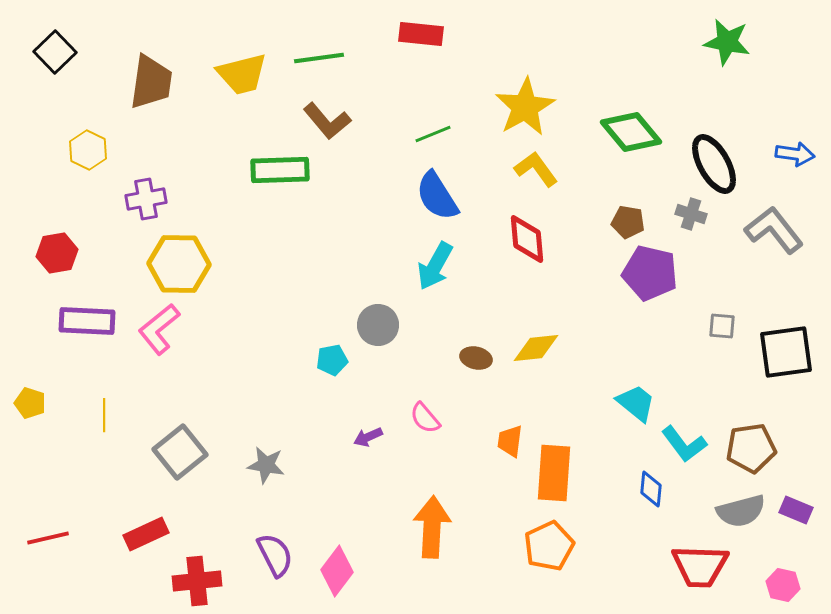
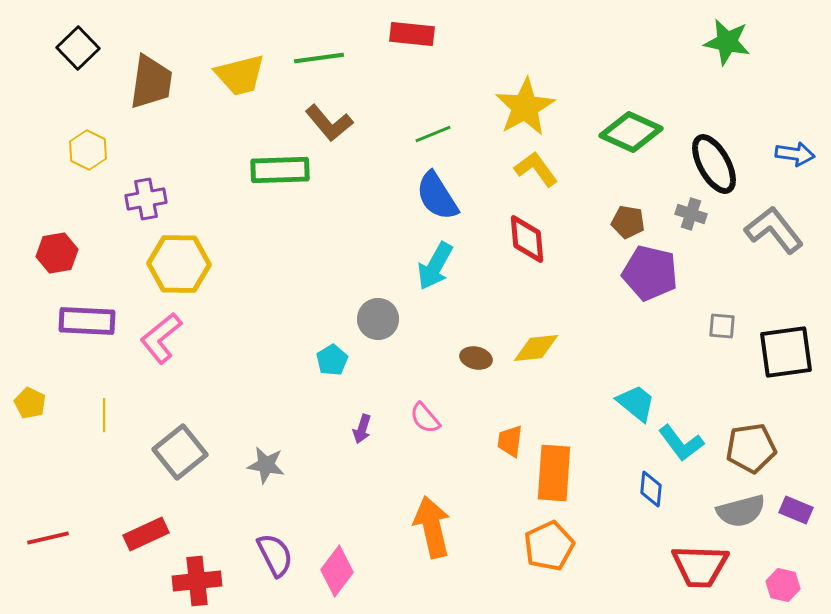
red rectangle at (421, 34): moved 9 px left
black square at (55, 52): moved 23 px right, 4 px up
yellow trapezoid at (242, 74): moved 2 px left, 1 px down
brown L-shape at (327, 121): moved 2 px right, 2 px down
green diamond at (631, 132): rotated 26 degrees counterclockwise
gray circle at (378, 325): moved 6 px up
pink L-shape at (159, 329): moved 2 px right, 9 px down
cyan pentagon at (332, 360): rotated 20 degrees counterclockwise
yellow pentagon at (30, 403): rotated 8 degrees clockwise
purple arrow at (368, 437): moved 6 px left, 8 px up; rotated 48 degrees counterclockwise
cyan L-shape at (684, 444): moved 3 px left, 1 px up
orange arrow at (432, 527): rotated 16 degrees counterclockwise
